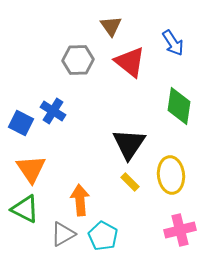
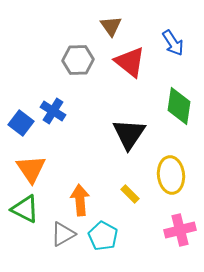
blue square: rotated 10 degrees clockwise
black triangle: moved 10 px up
yellow rectangle: moved 12 px down
